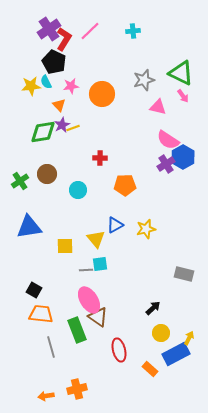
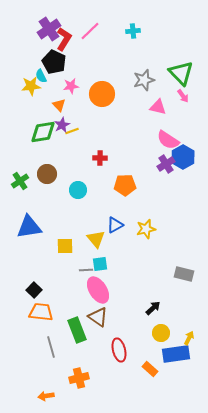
green triangle at (181, 73): rotated 20 degrees clockwise
cyan semicircle at (46, 82): moved 5 px left, 6 px up
yellow line at (73, 128): moved 1 px left, 3 px down
black square at (34, 290): rotated 14 degrees clockwise
pink ellipse at (89, 300): moved 9 px right, 10 px up
orange trapezoid at (41, 314): moved 2 px up
blue rectangle at (176, 354): rotated 20 degrees clockwise
orange cross at (77, 389): moved 2 px right, 11 px up
